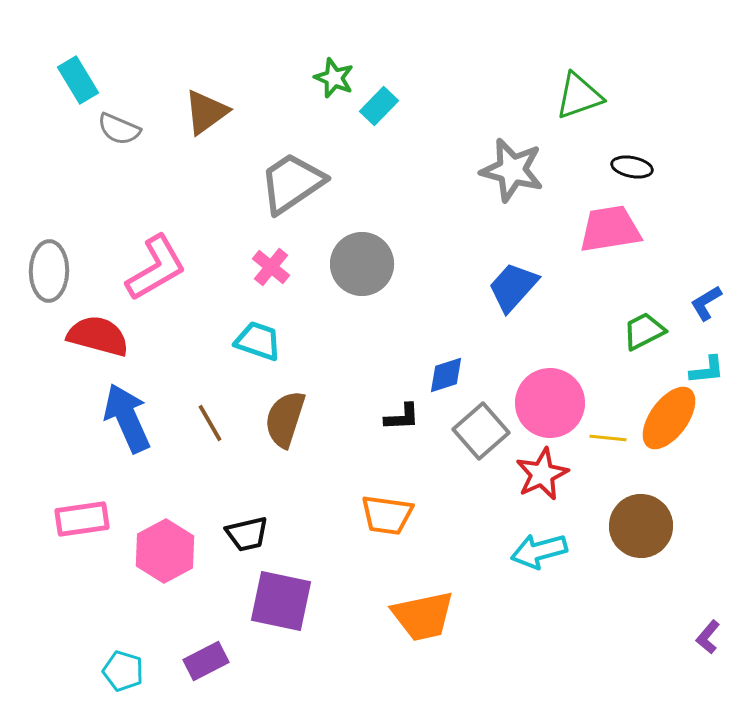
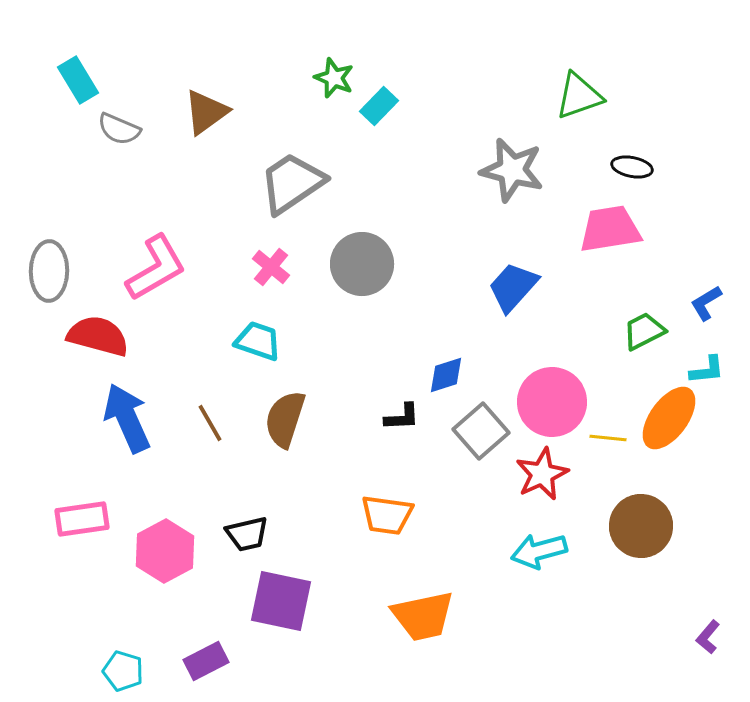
pink circle at (550, 403): moved 2 px right, 1 px up
